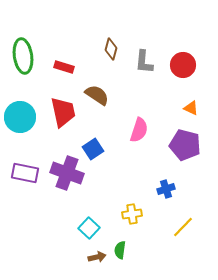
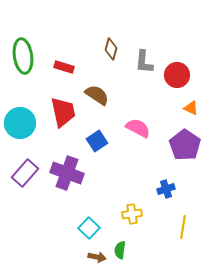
red circle: moved 6 px left, 10 px down
cyan circle: moved 6 px down
pink semicircle: moved 1 px left, 2 px up; rotated 80 degrees counterclockwise
purple pentagon: rotated 20 degrees clockwise
blue square: moved 4 px right, 8 px up
purple rectangle: rotated 60 degrees counterclockwise
yellow line: rotated 35 degrees counterclockwise
brown arrow: rotated 24 degrees clockwise
